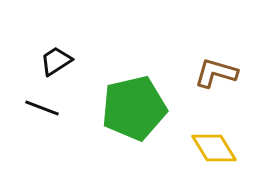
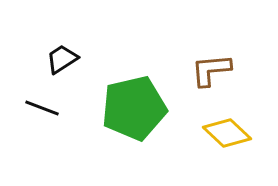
black trapezoid: moved 6 px right, 2 px up
brown L-shape: moved 5 px left, 3 px up; rotated 21 degrees counterclockwise
yellow diamond: moved 13 px right, 15 px up; rotated 15 degrees counterclockwise
